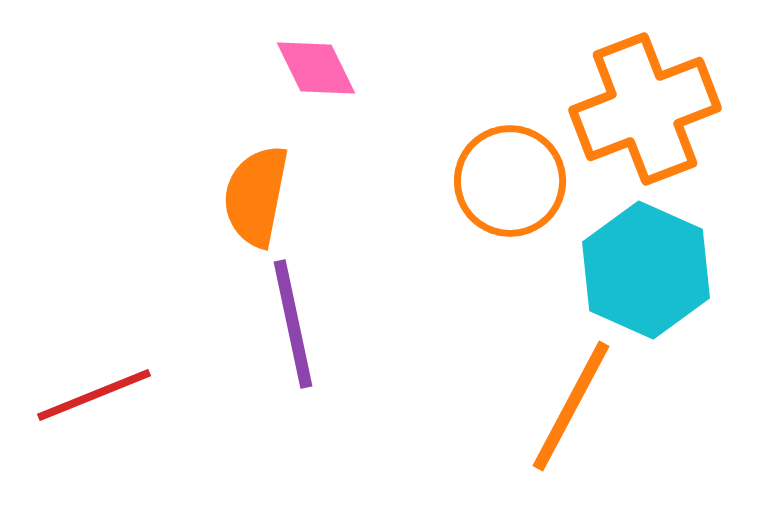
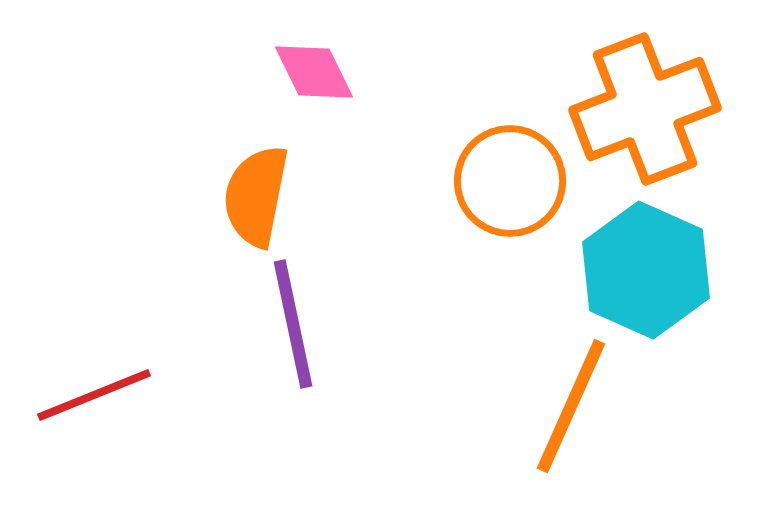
pink diamond: moved 2 px left, 4 px down
orange line: rotated 4 degrees counterclockwise
